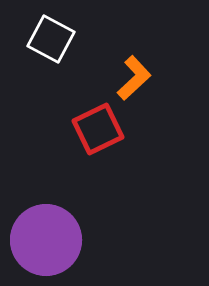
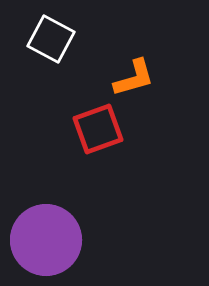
orange L-shape: rotated 27 degrees clockwise
red square: rotated 6 degrees clockwise
